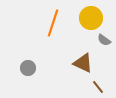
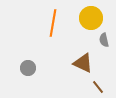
orange line: rotated 8 degrees counterclockwise
gray semicircle: rotated 40 degrees clockwise
